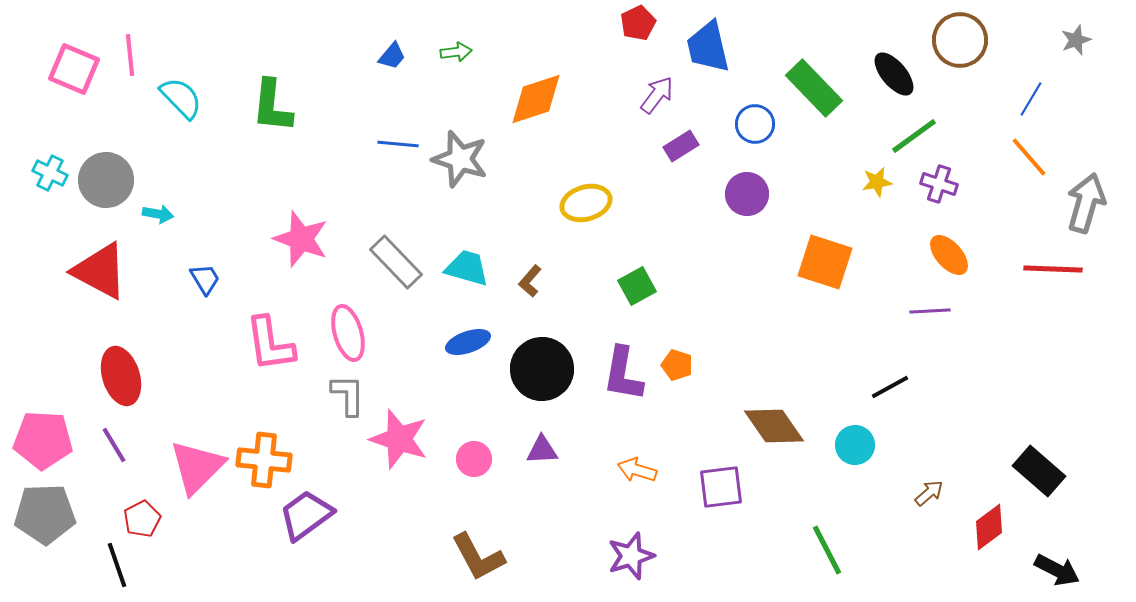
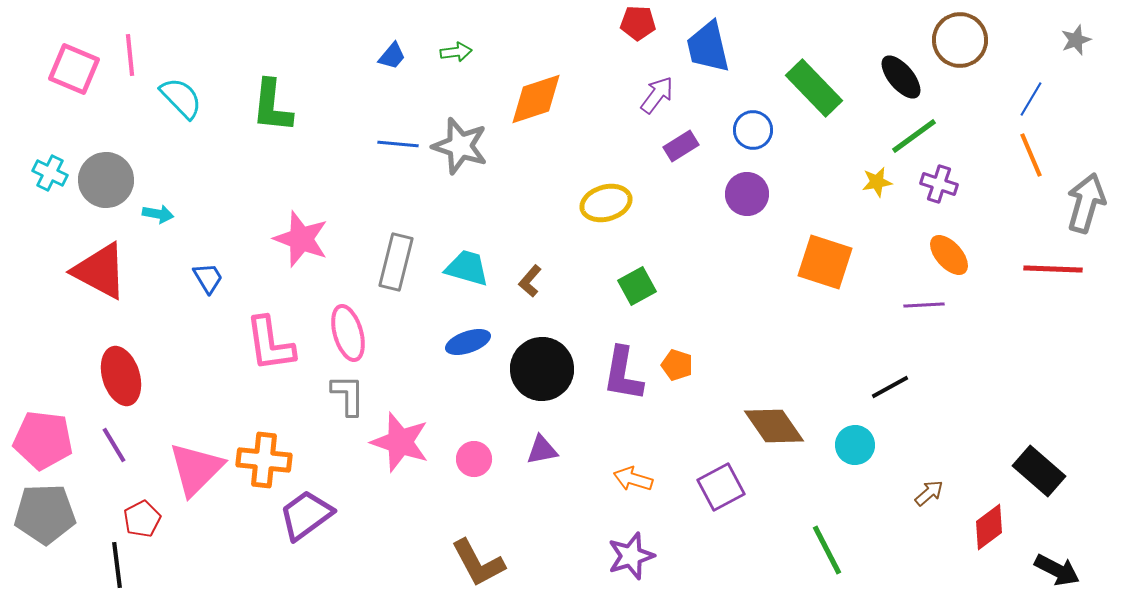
red pentagon at (638, 23): rotated 28 degrees clockwise
black ellipse at (894, 74): moved 7 px right, 3 px down
blue circle at (755, 124): moved 2 px left, 6 px down
orange line at (1029, 157): moved 2 px right, 2 px up; rotated 18 degrees clockwise
gray star at (460, 159): moved 13 px up
yellow ellipse at (586, 203): moved 20 px right
gray rectangle at (396, 262): rotated 58 degrees clockwise
blue trapezoid at (205, 279): moved 3 px right, 1 px up
purple line at (930, 311): moved 6 px left, 6 px up
pink star at (399, 439): moved 1 px right, 3 px down
pink pentagon at (43, 440): rotated 4 degrees clockwise
purple triangle at (542, 450): rotated 8 degrees counterclockwise
pink triangle at (197, 467): moved 1 px left, 2 px down
orange arrow at (637, 470): moved 4 px left, 9 px down
purple square at (721, 487): rotated 21 degrees counterclockwise
brown L-shape at (478, 557): moved 6 px down
black line at (117, 565): rotated 12 degrees clockwise
